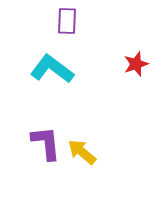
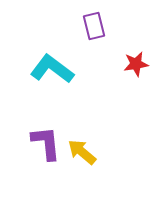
purple rectangle: moved 27 px right, 5 px down; rotated 16 degrees counterclockwise
red star: rotated 10 degrees clockwise
